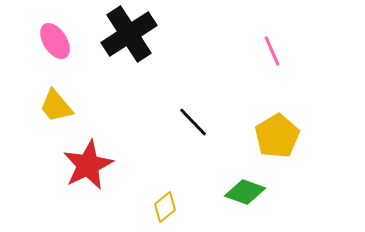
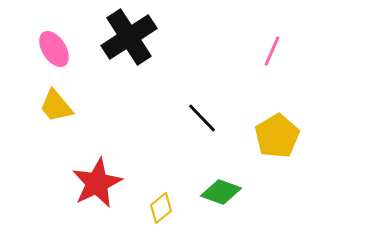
black cross: moved 3 px down
pink ellipse: moved 1 px left, 8 px down
pink line: rotated 48 degrees clockwise
black line: moved 9 px right, 4 px up
red star: moved 9 px right, 18 px down
green diamond: moved 24 px left
yellow diamond: moved 4 px left, 1 px down
